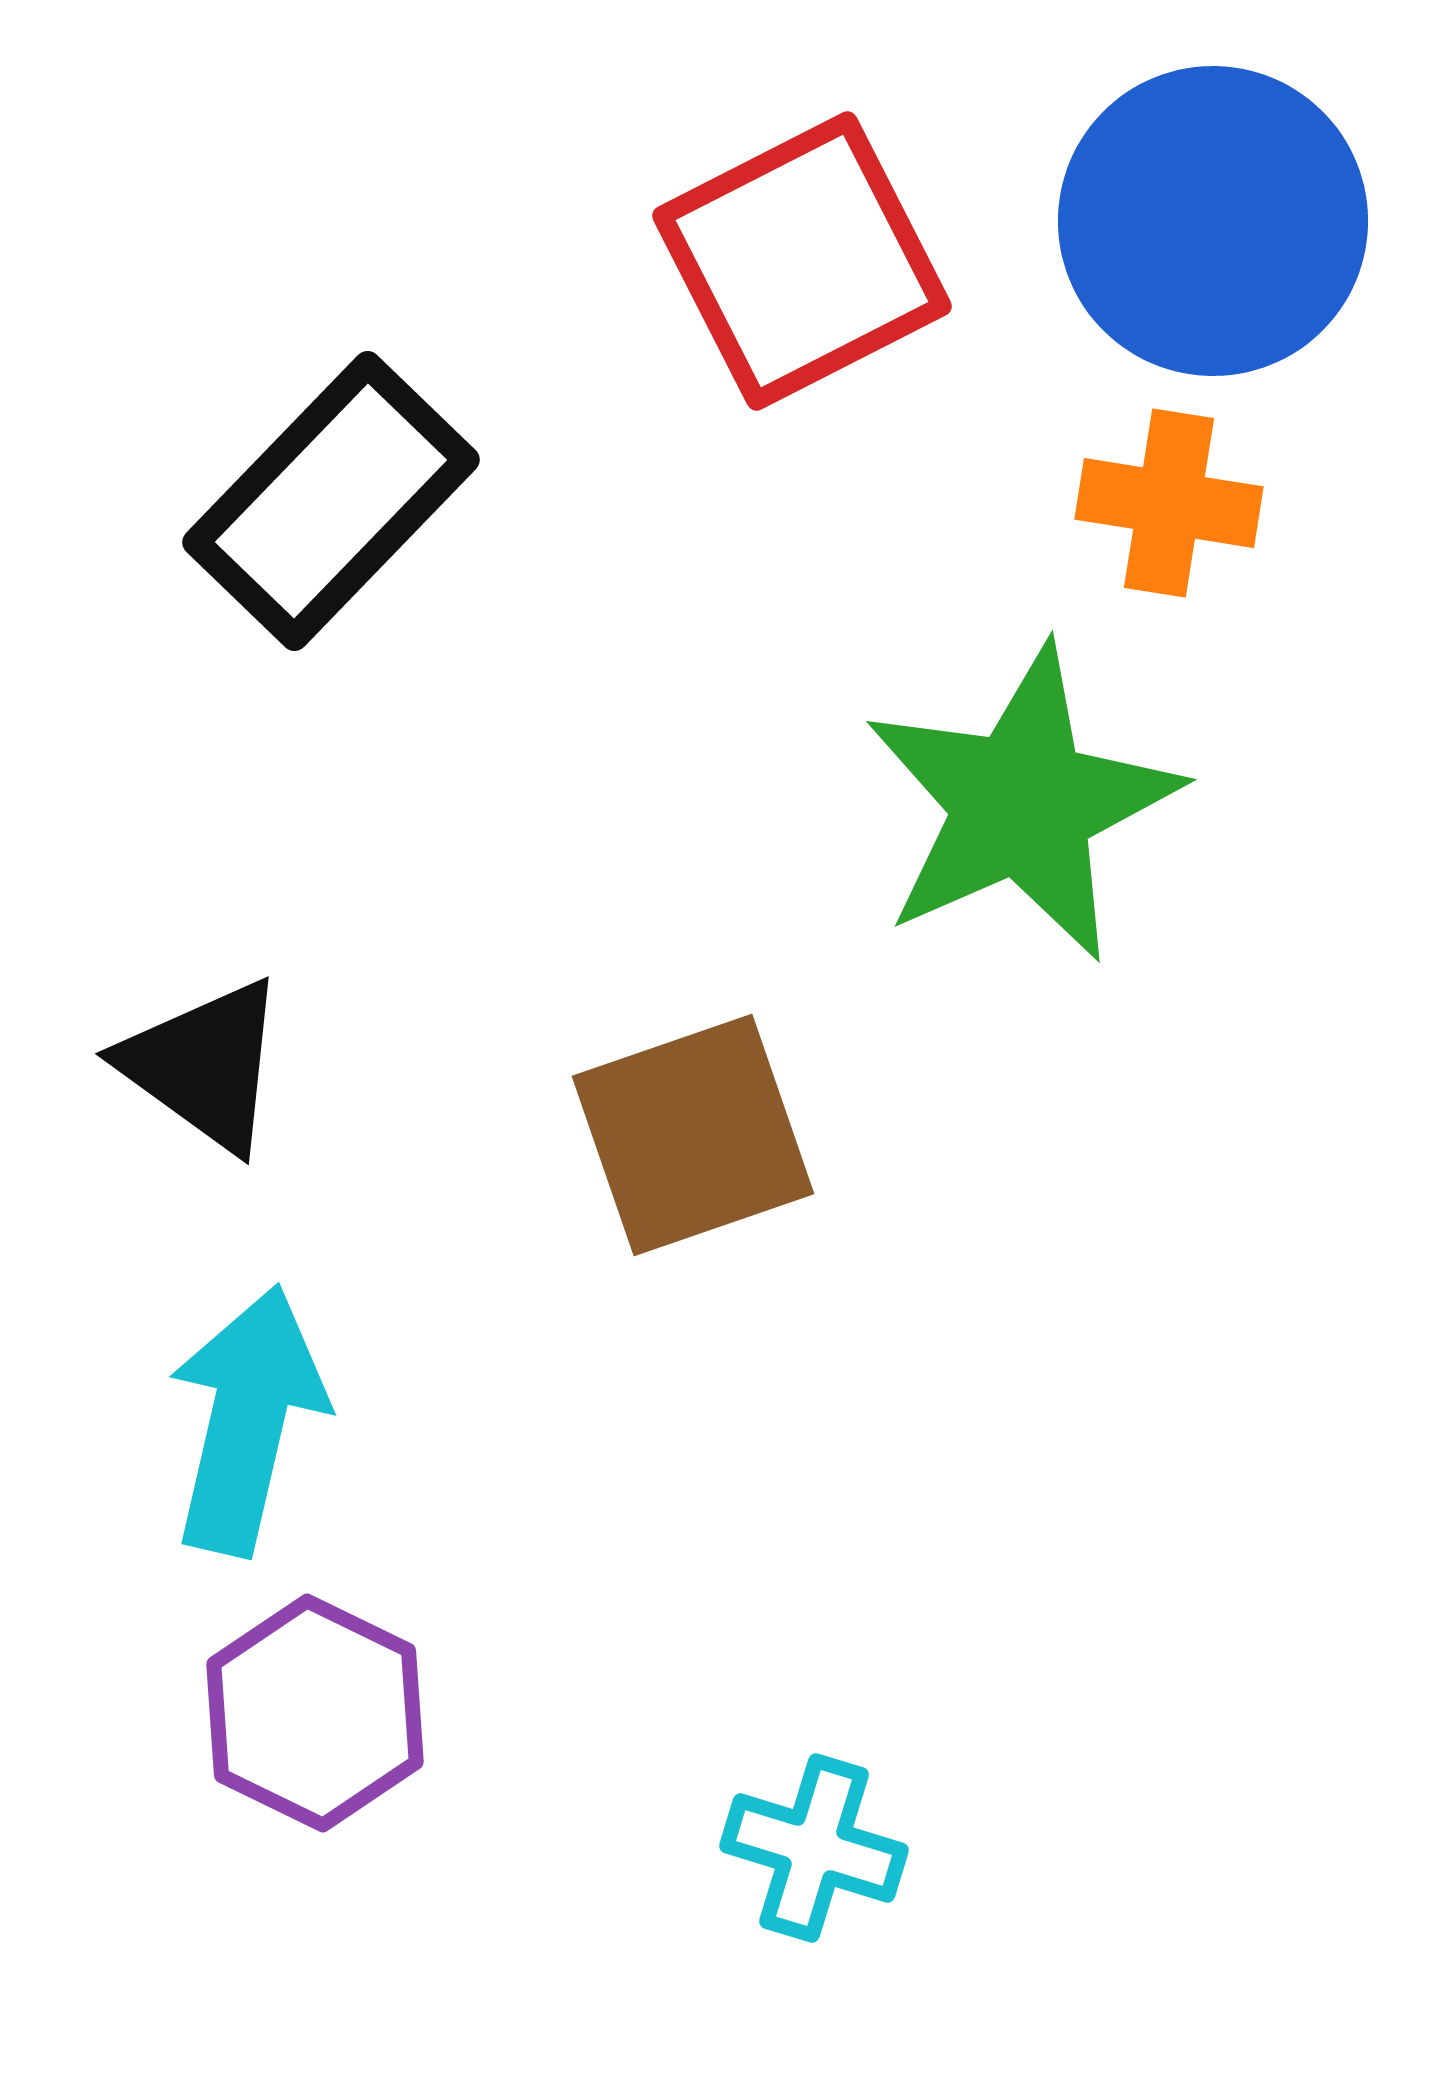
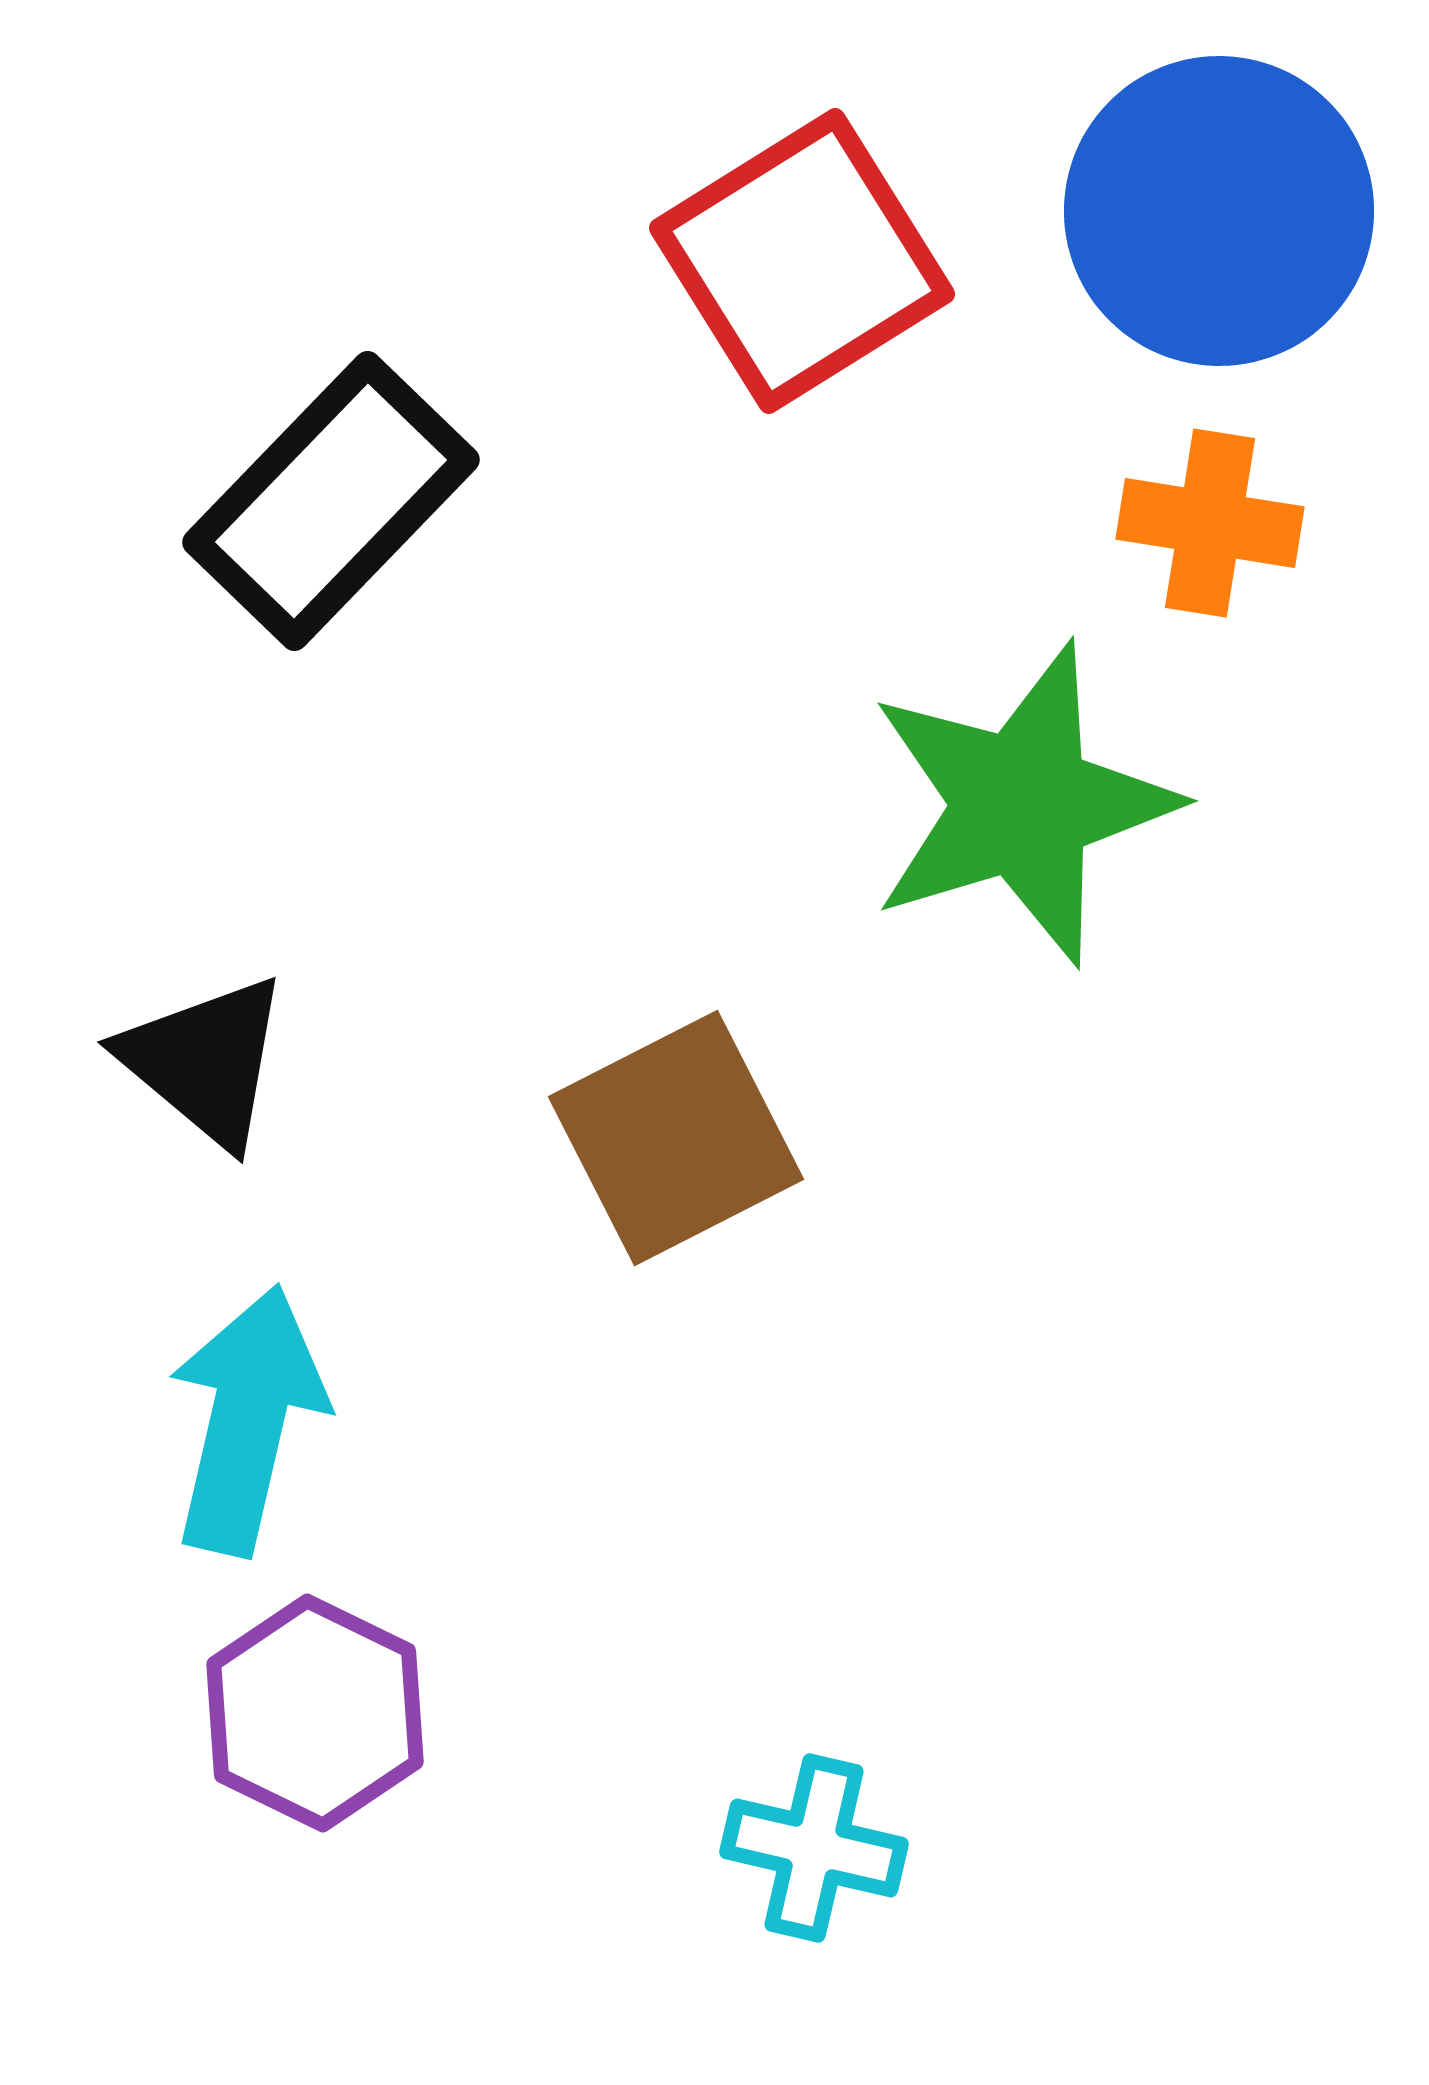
blue circle: moved 6 px right, 10 px up
red square: rotated 5 degrees counterclockwise
orange cross: moved 41 px right, 20 px down
green star: rotated 7 degrees clockwise
black triangle: moved 1 px right, 4 px up; rotated 4 degrees clockwise
brown square: moved 17 px left, 3 px down; rotated 8 degrees counterclockwise
cyan cross: rotated 4 degrees counterclockwise
